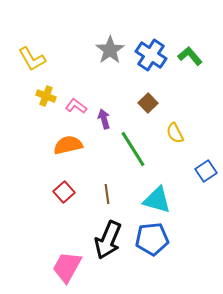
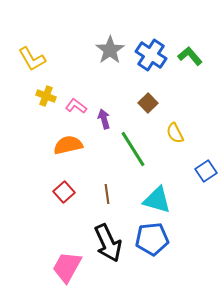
black arrow: moved 3 px down; rotated 48 degrees counterclockwise
